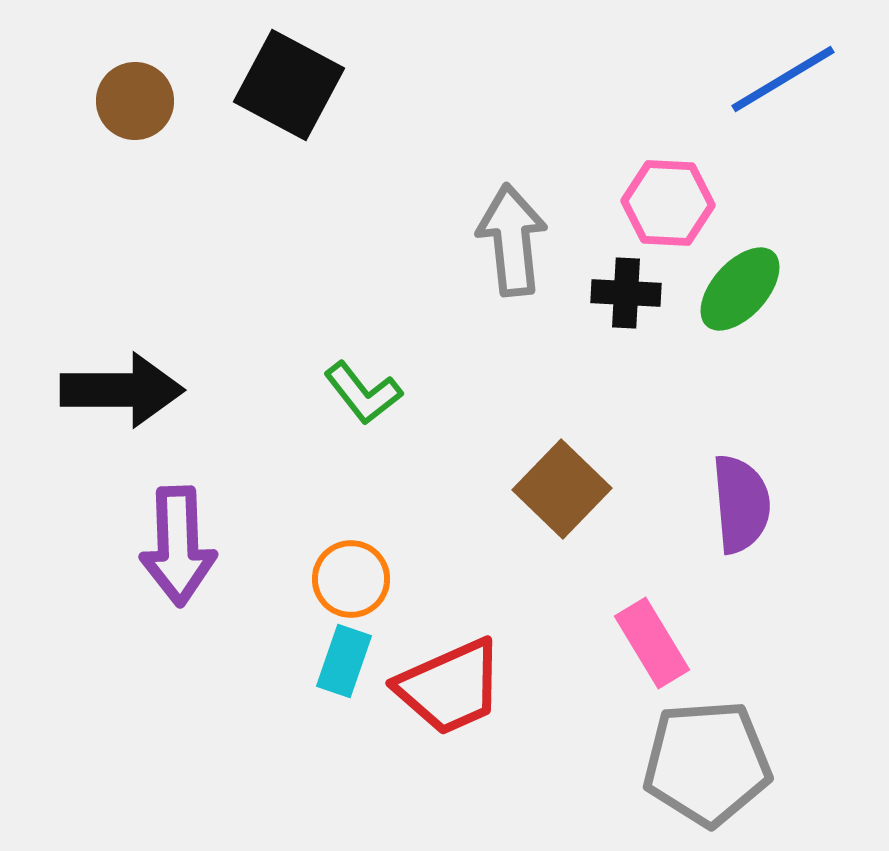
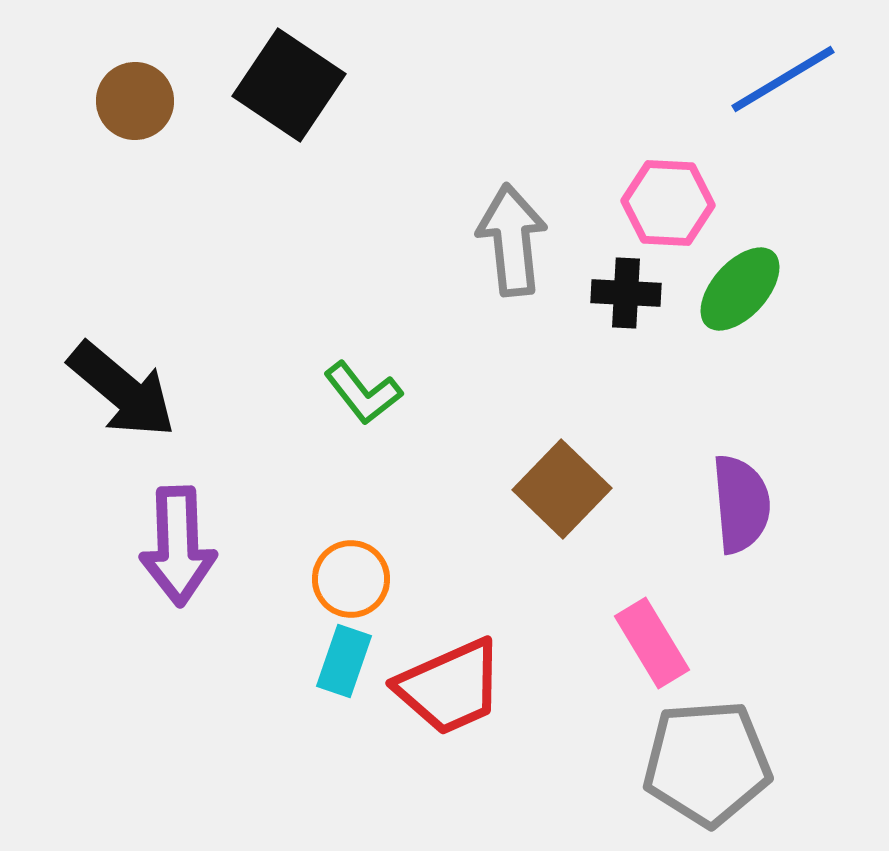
black square: rotated 6 degrees clockwise
black arrow: rotated 40 degrees clockwise
